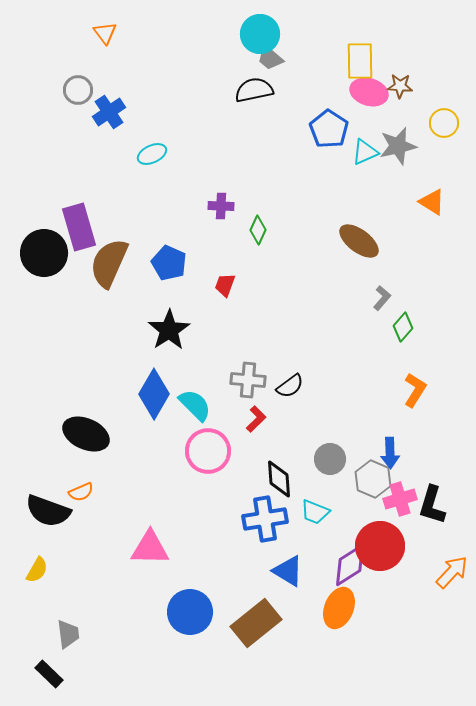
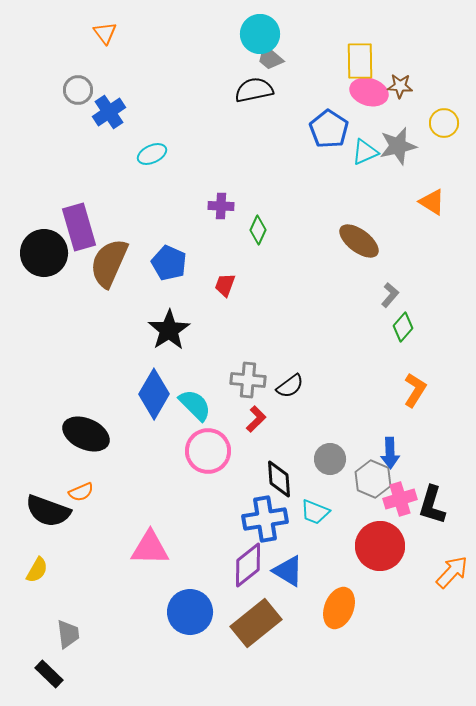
gray L-shape at (382, 298): moved 8 px right, 3 px up
purple diamond at (350, 565): moved 102 px left; rotated 6 degrees counterclockwise
